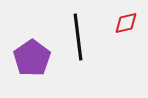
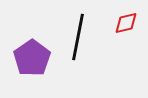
black line: rotated 18 degrees clockwise
